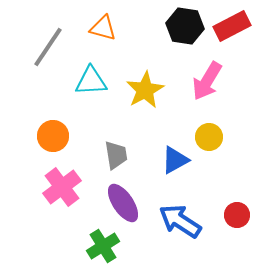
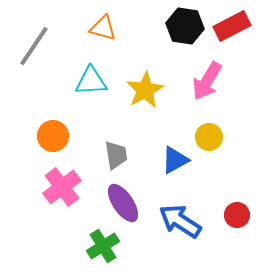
gray line: moved 14 px left, 1 px up
